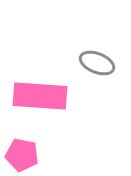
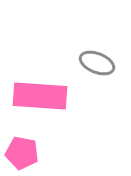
pink pentagon: moved 2 px up
